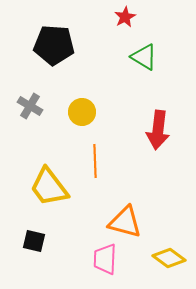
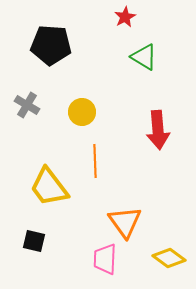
black pentagon: moved 3 px left
gray cross: moved 3 px left, 1 px up
red arrow: rotated 12 degrees counterclockwise
orange triangle: rotated 39 degrees clockwise
